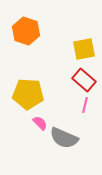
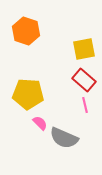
pink line: rotated 28 degrees counterclockwise
